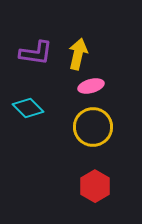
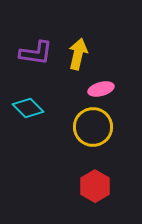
pink ellipse: moved 10 px right, 3 px down
